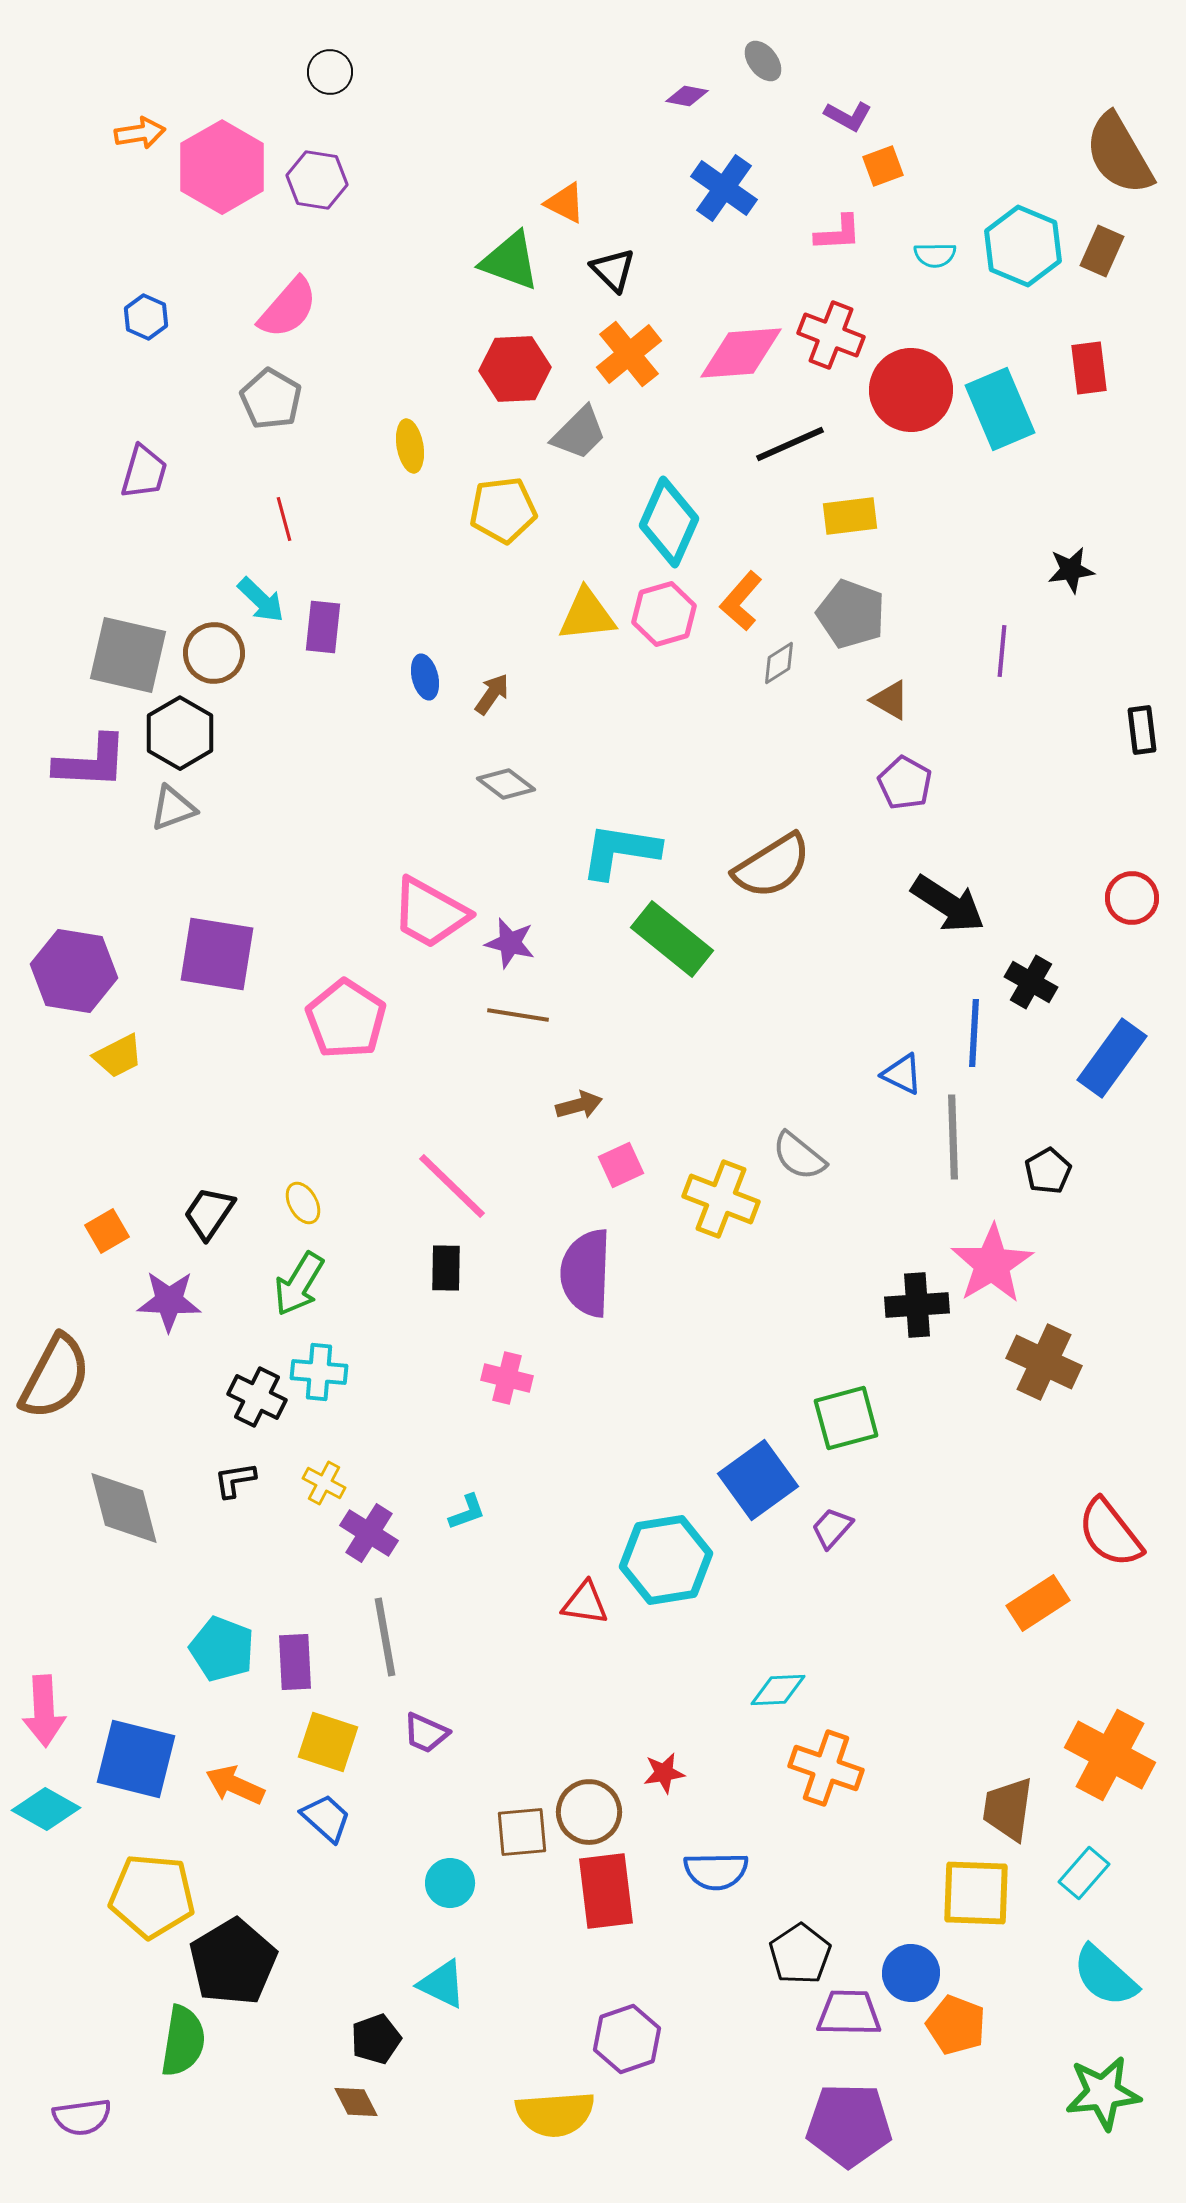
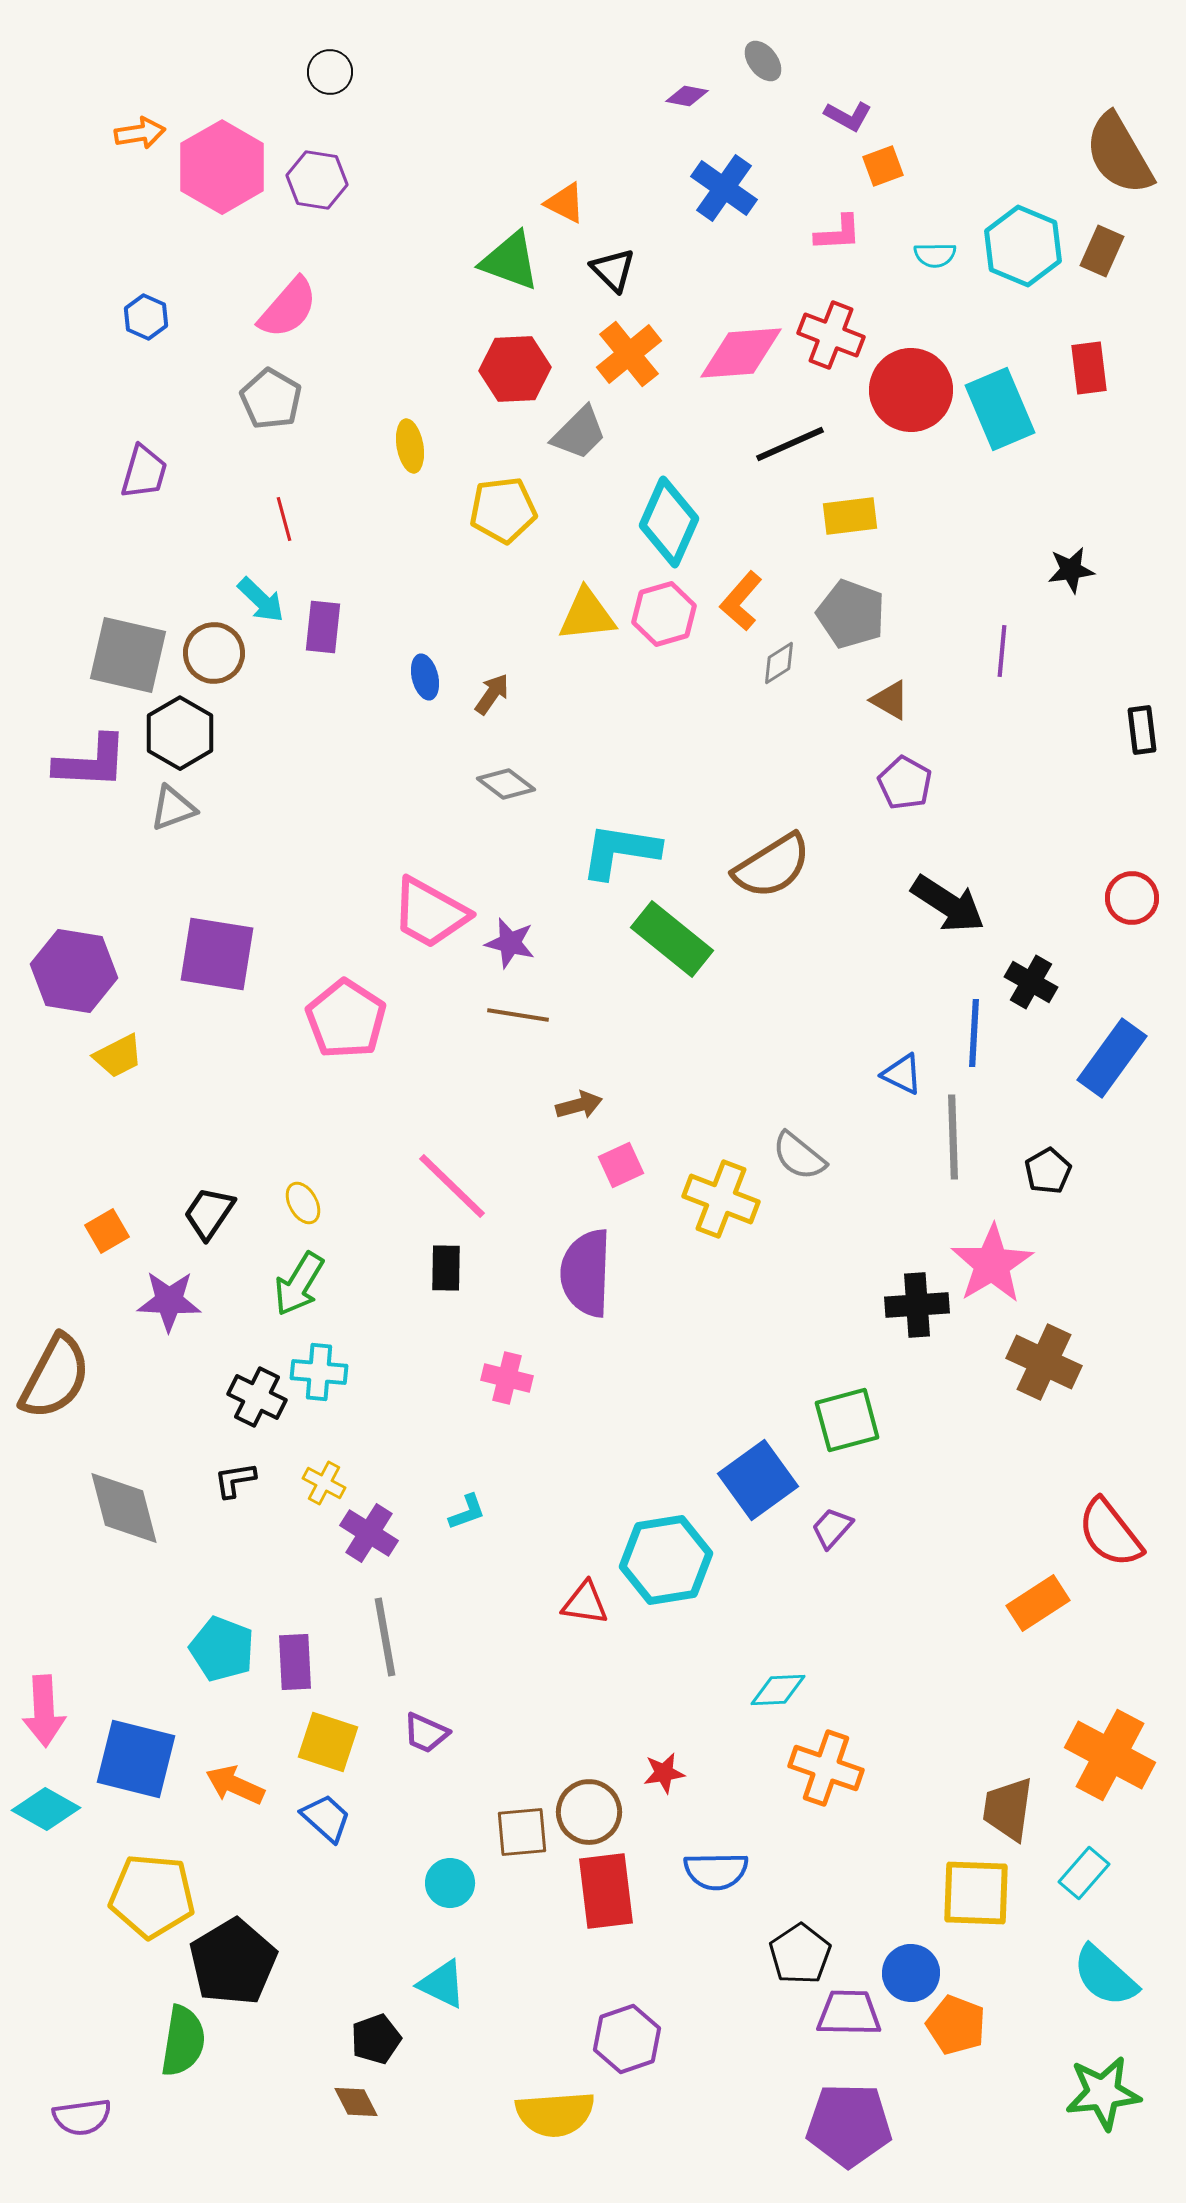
green square at (846, 1418): moved 1 px right, 2 px down
